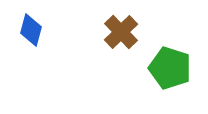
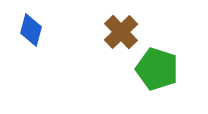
green pentagon: moved 13 px left, 1 px down
